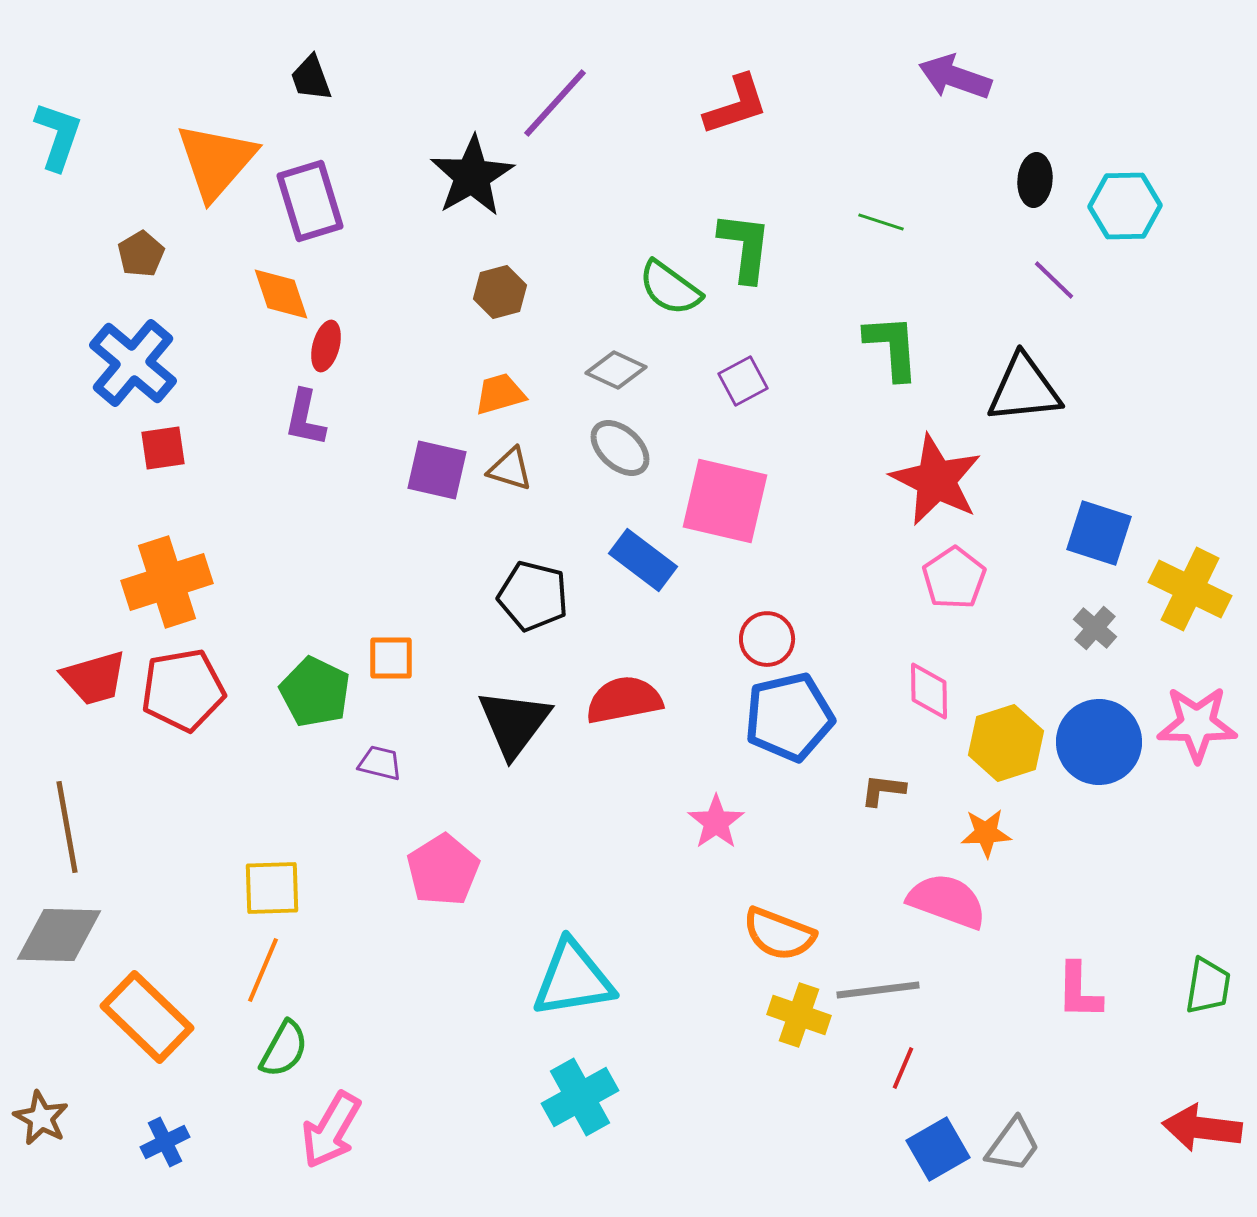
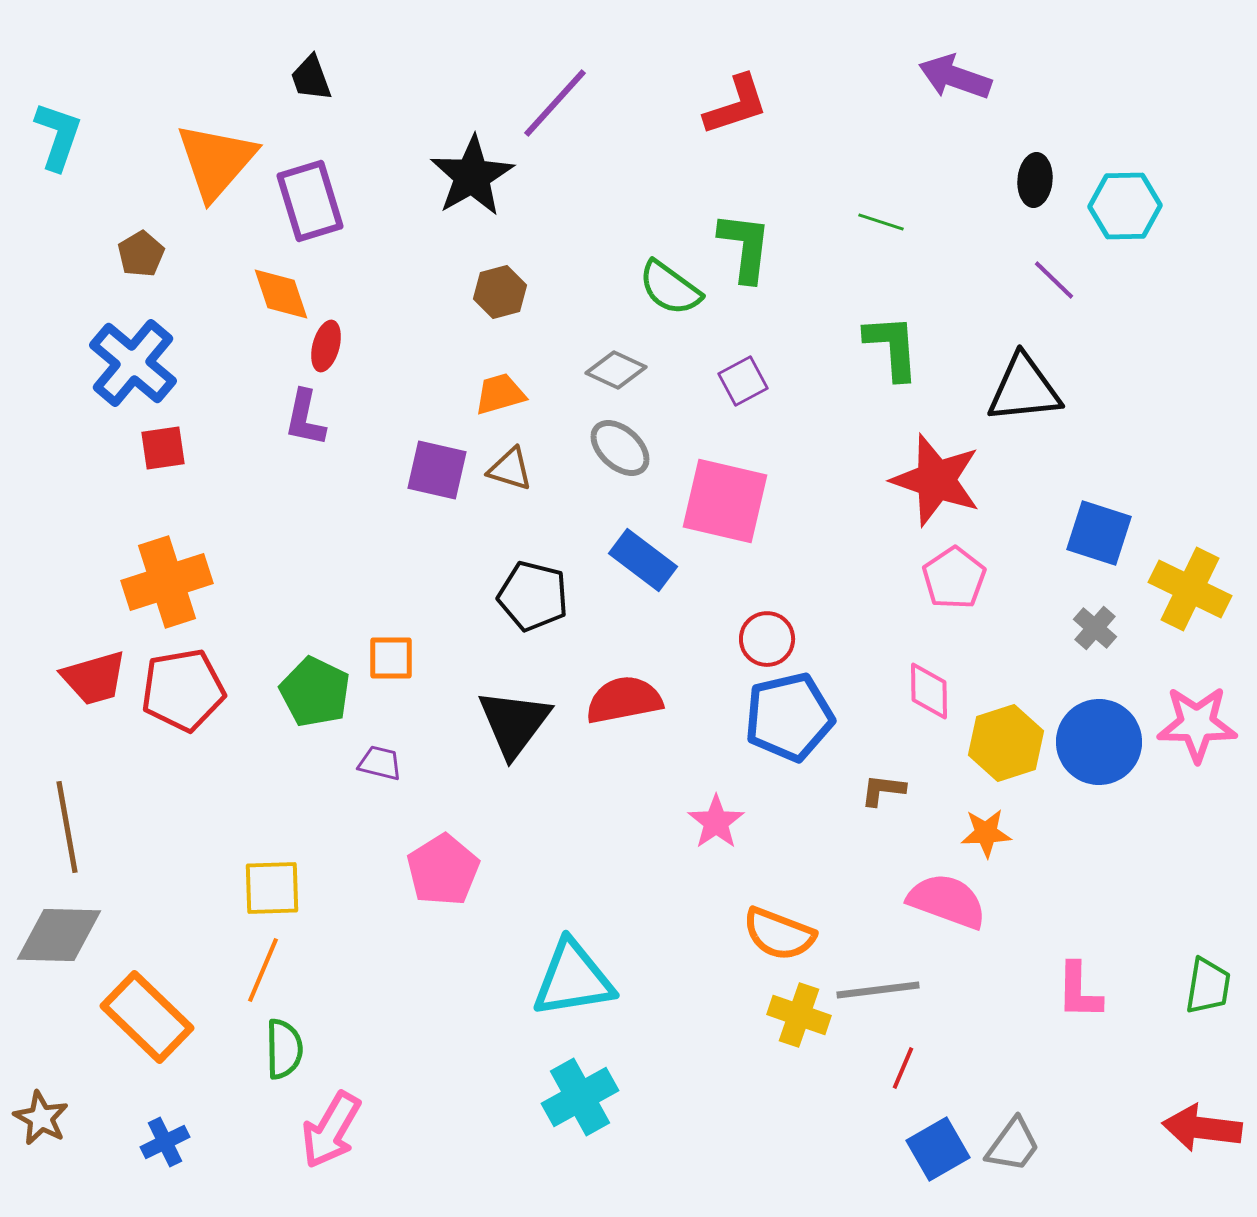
red star at (936, 480): rotated 8 degrees counterclockwise
green semicircle at (284, 1049): rotated 30 degrees counterclockwise
